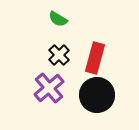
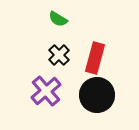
purple cross: moved 3 px left, 3 px down
